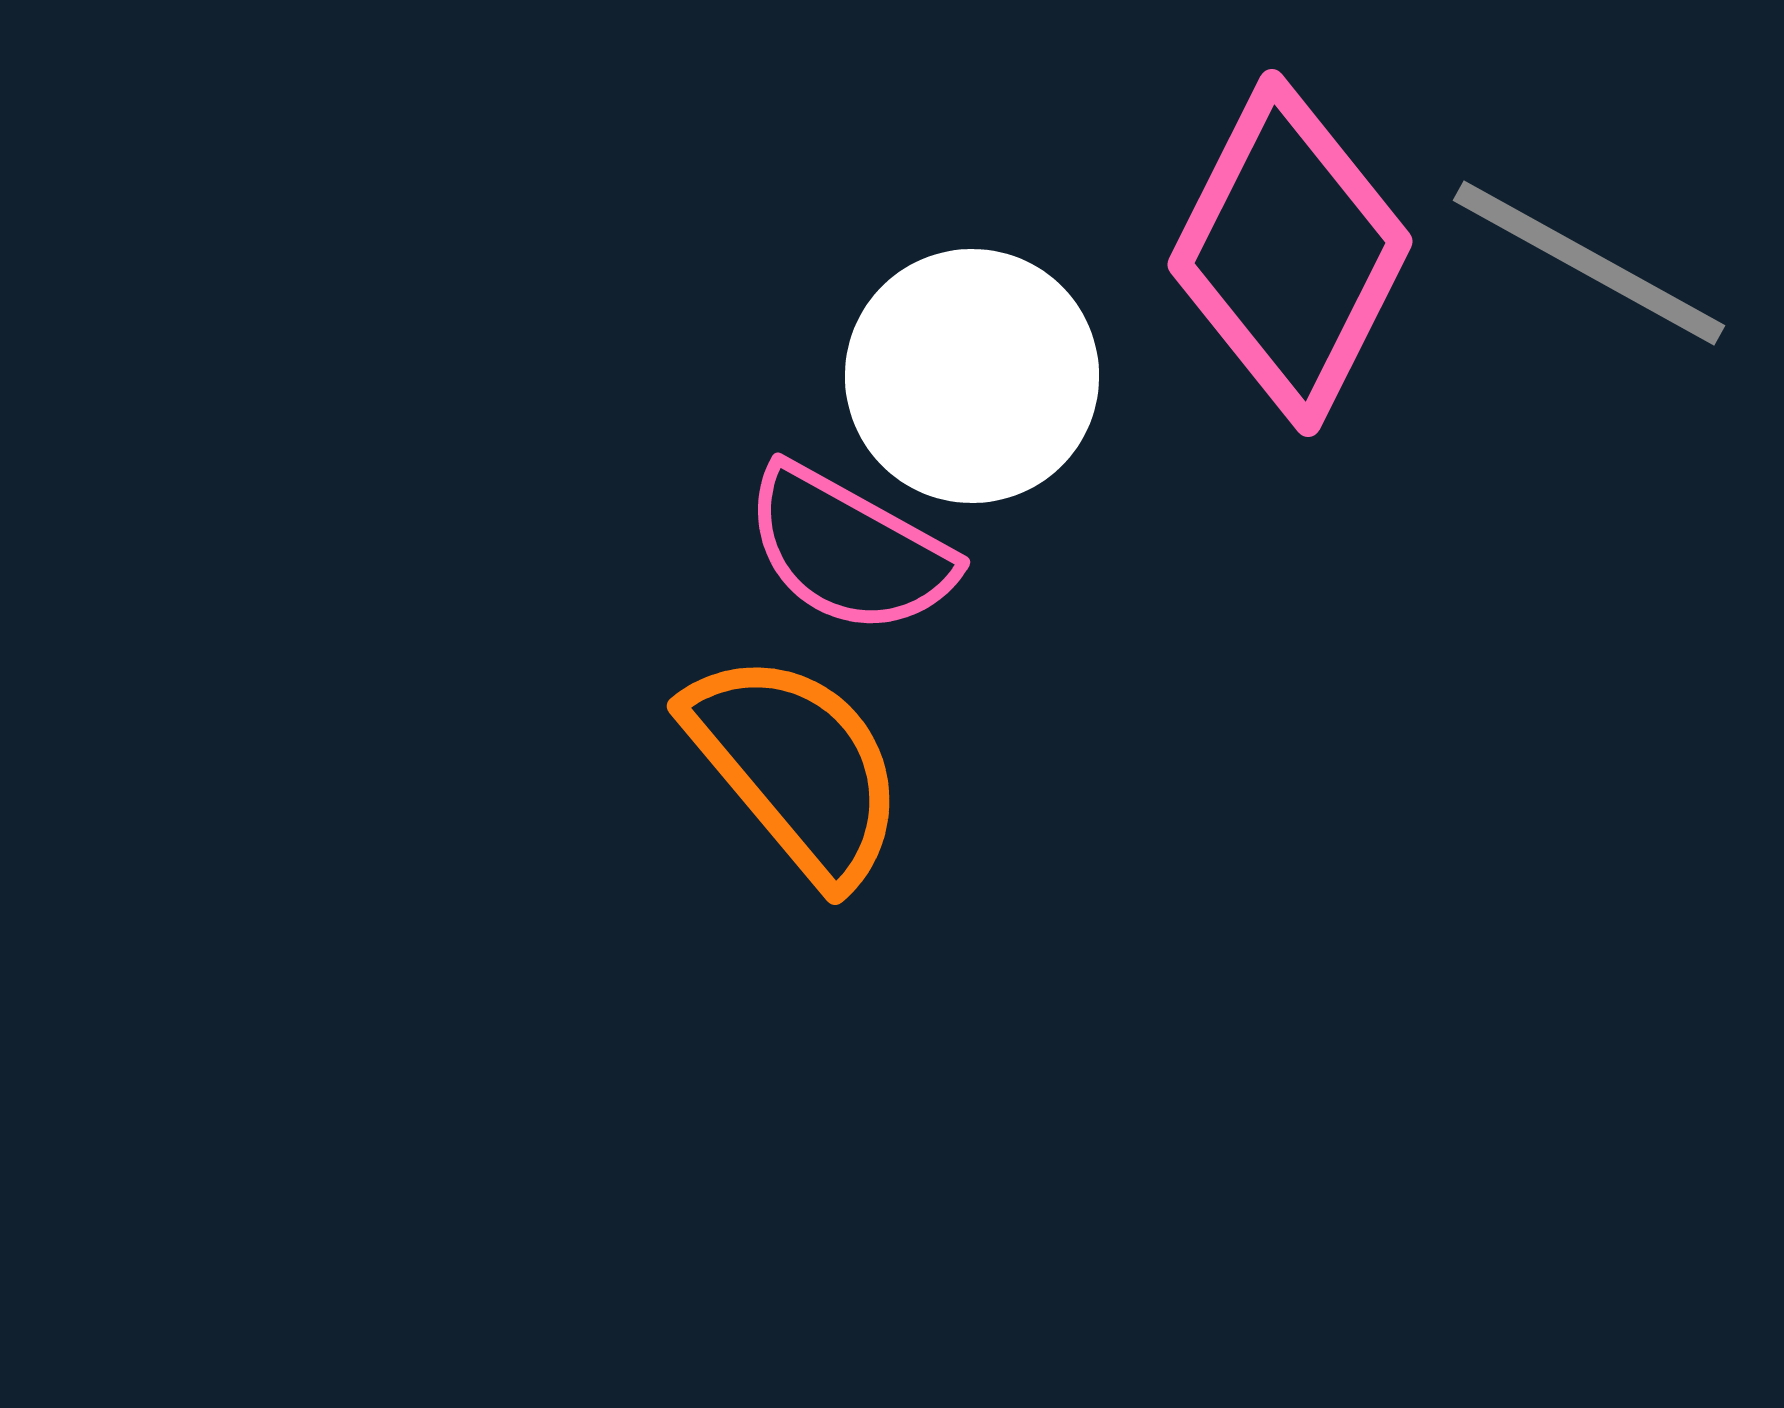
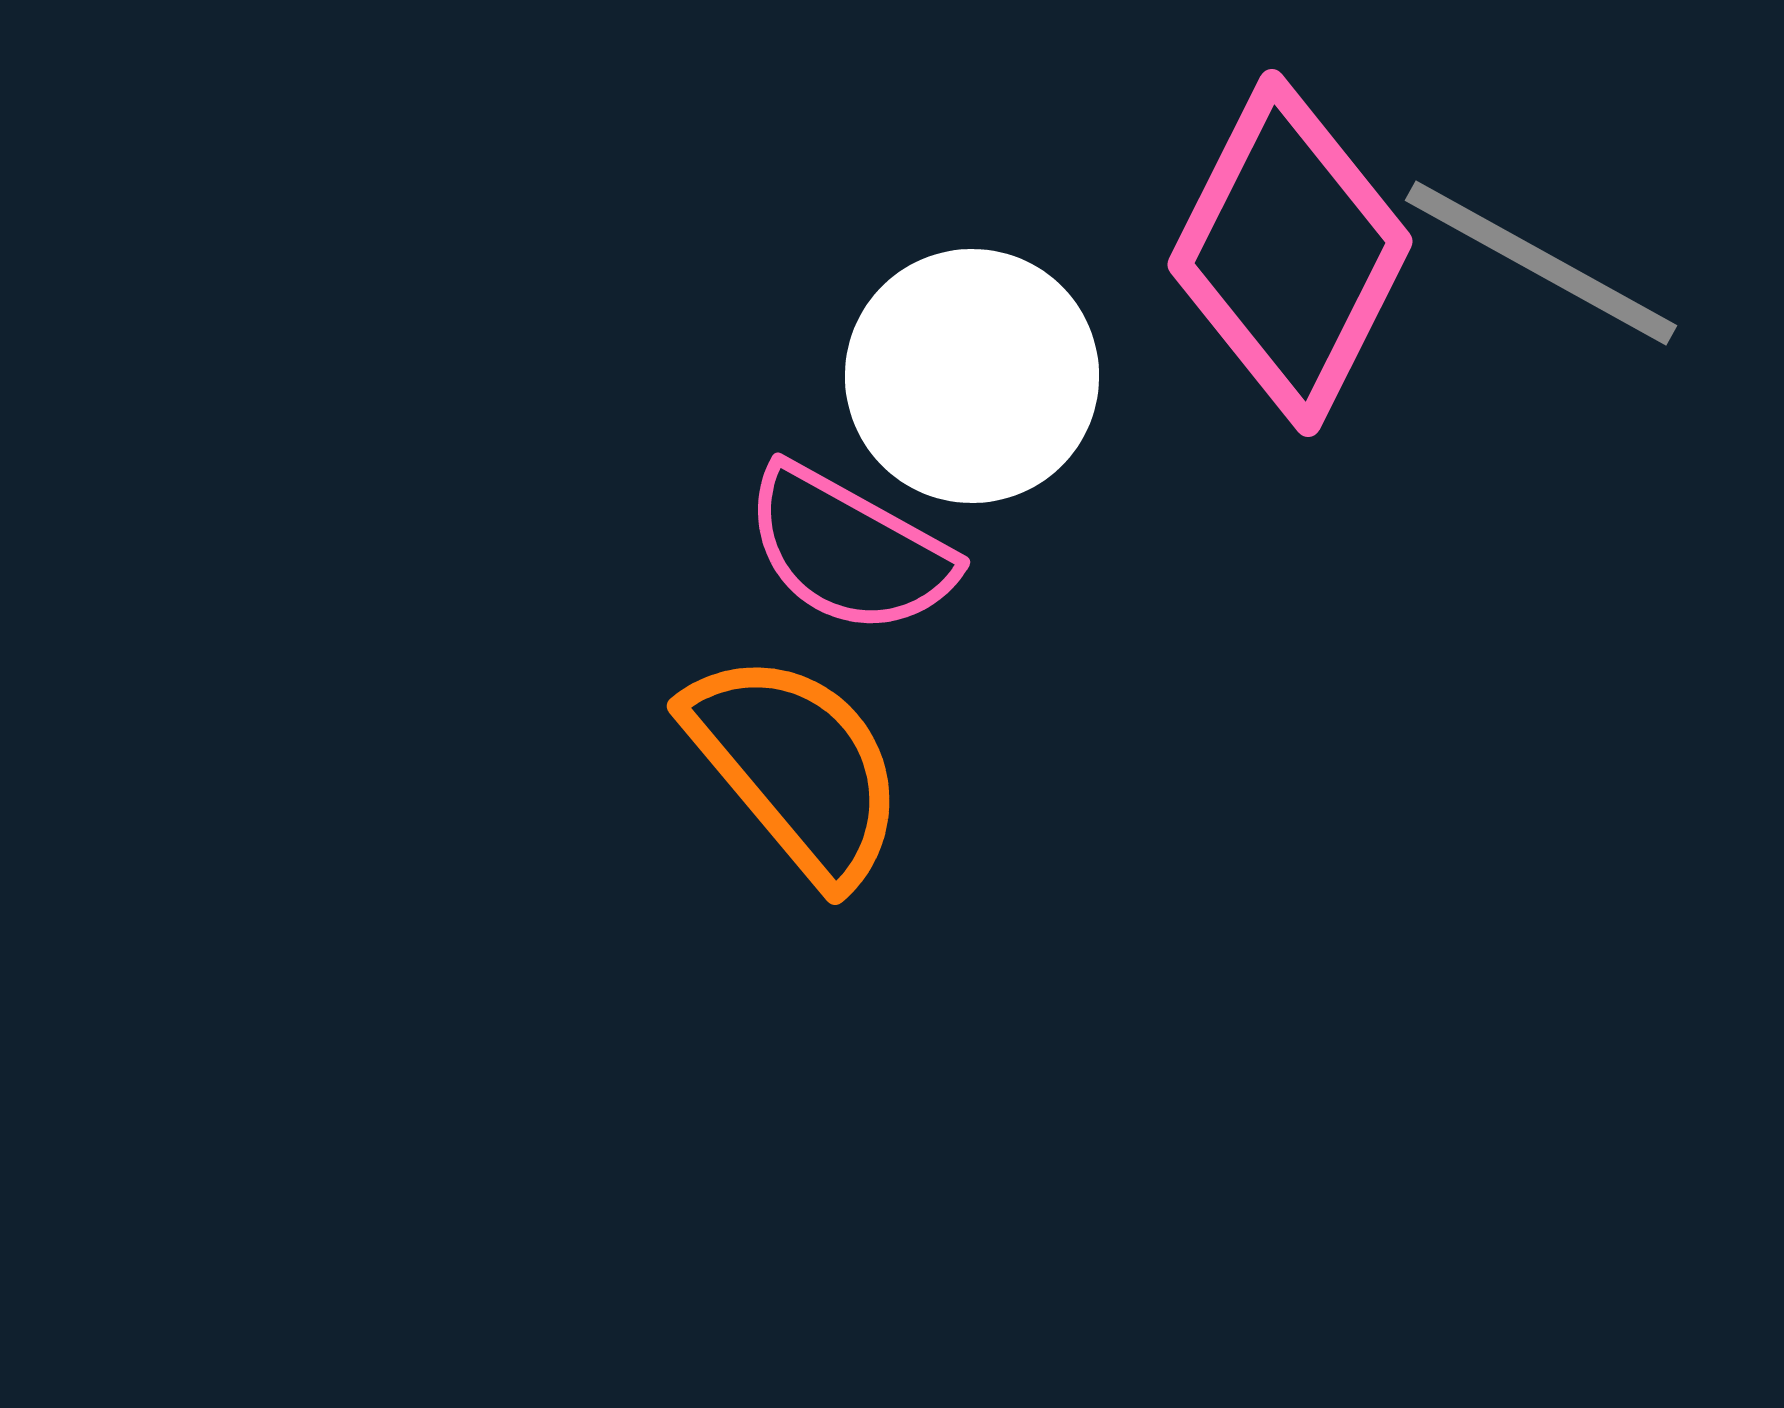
gray line: moved 48 px left
